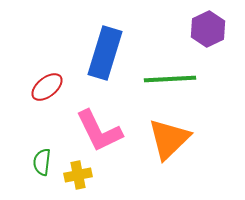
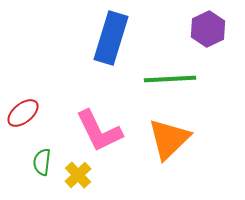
blue rectangle: moved 6 px right, 15 px up
red ellipse: moved 24 px left, 26 px down
yellow cross: rotated 32 degrees counterclockwise
